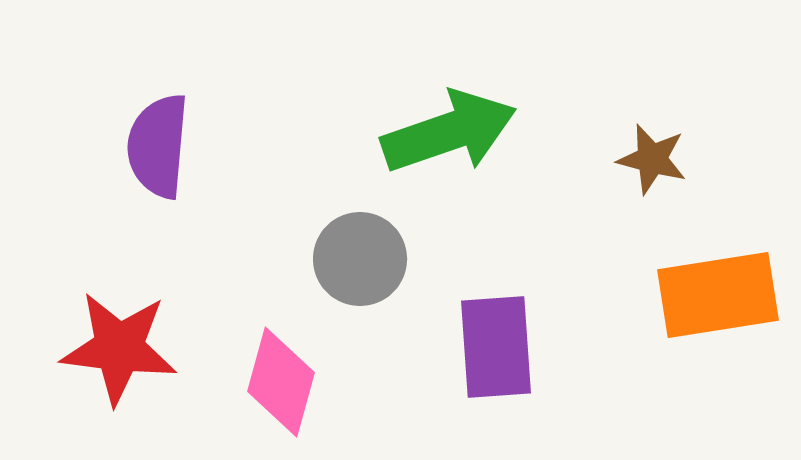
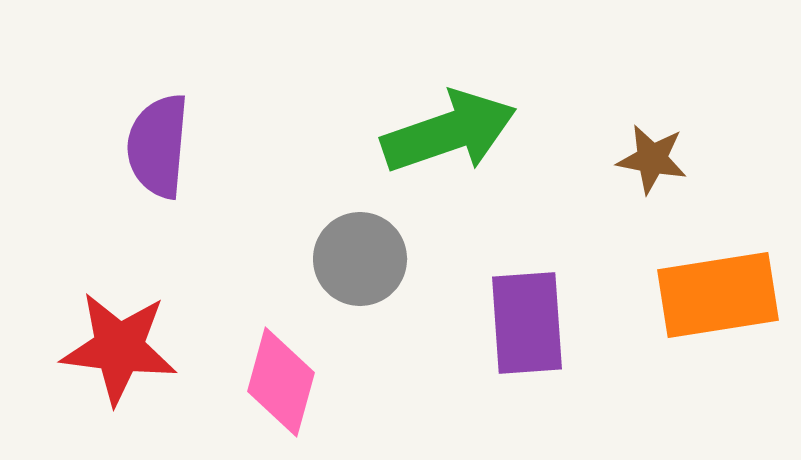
brown star: rotated 4 degrees counterclockwise
purple rectangle: moved 31 px right, 24 px up
